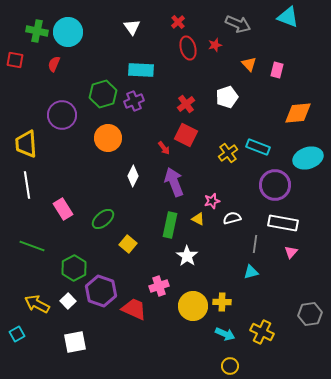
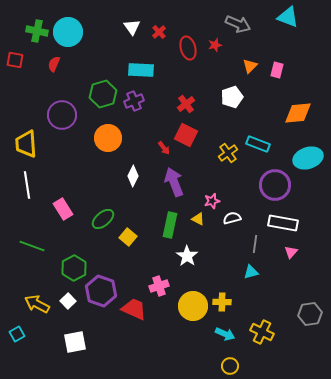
red cross at (178, 22): moved 19 px left, 10 px down
orange triangle at (249, 64): moved 1 px right, 2 px down; rotated 28 degrees clockwise
white pentagon at (227, 97): moved 5 px right
cyan rectangle at (258, 147): moved 3 px up
yellow square at (128, 244): moved 7 px up
